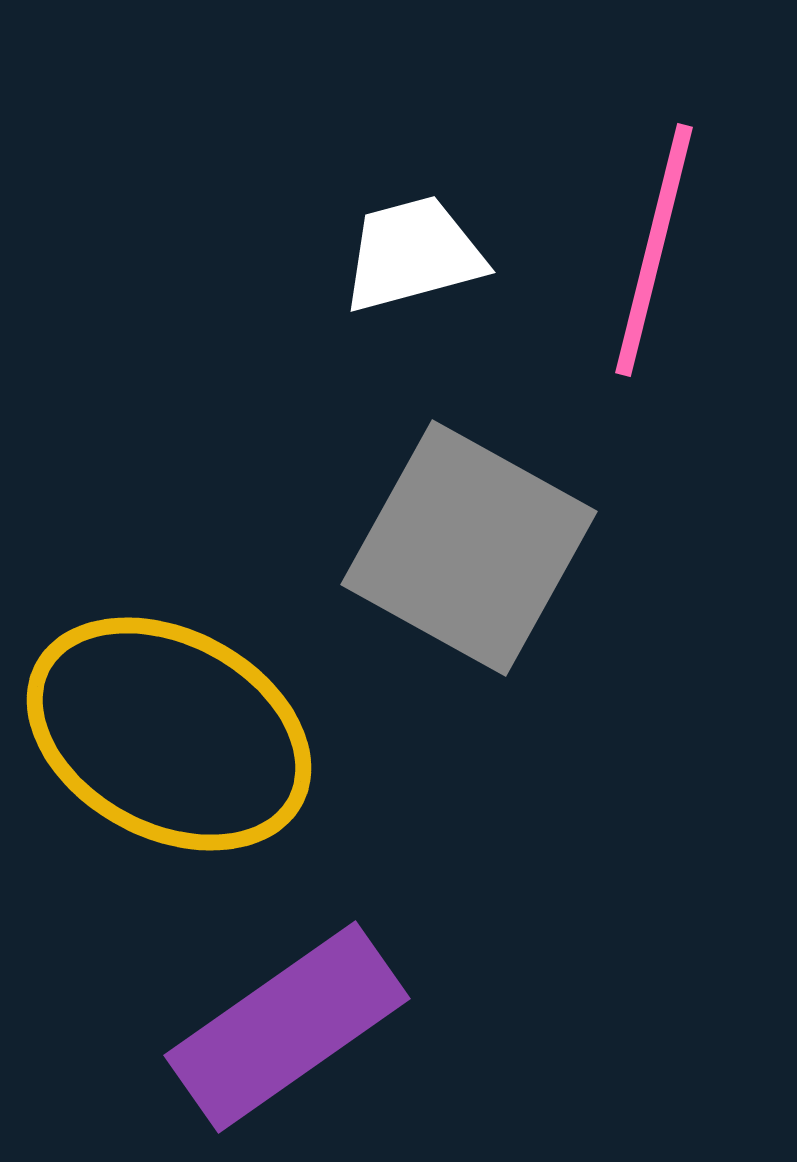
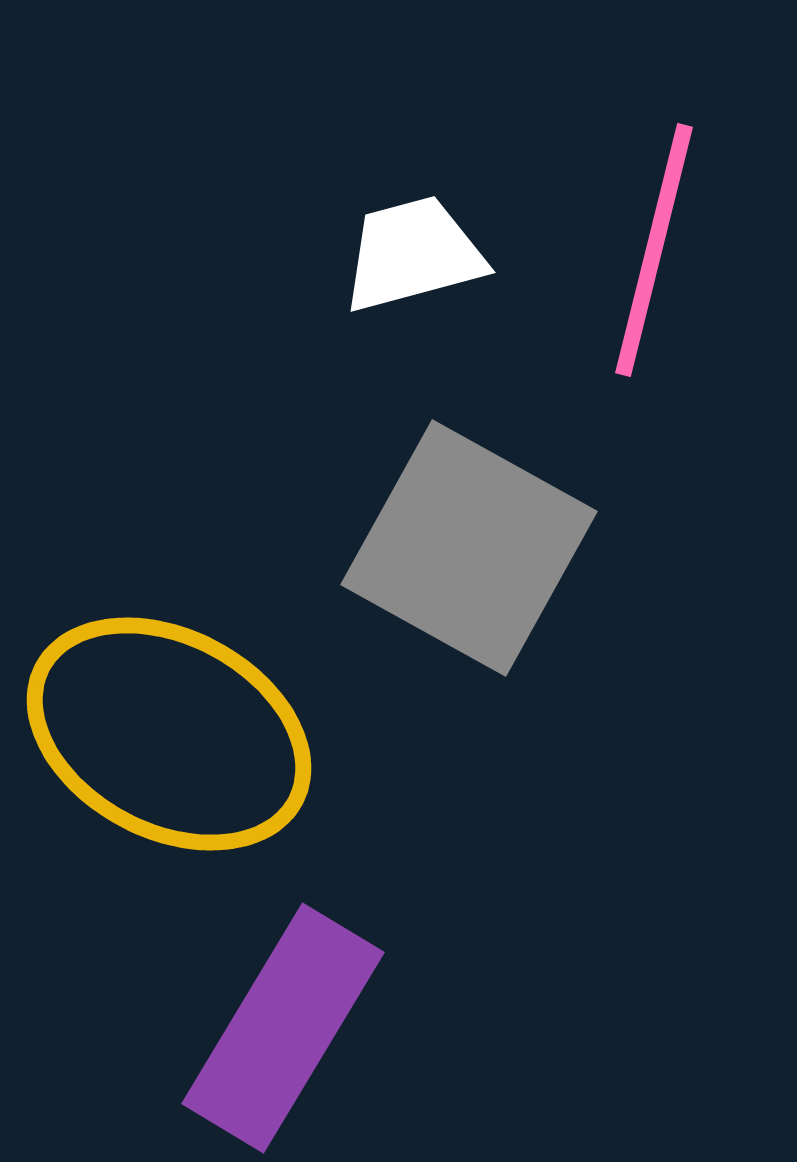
purple rectangle: moved 4 px left, 1 px down; rotated 24 degrees counterclockwise
